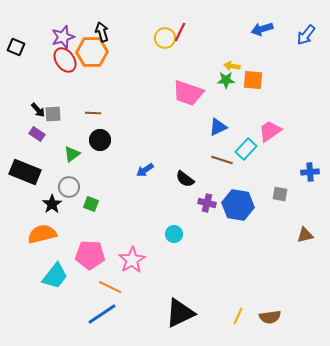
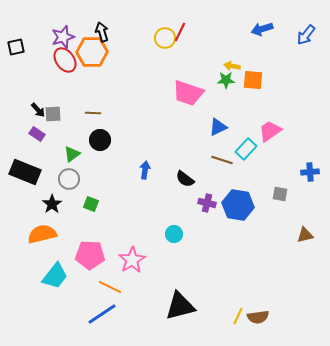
black square at (16, 47): rotated 36 degrees counterclockwise
blue arrow at (145, 170): rotated 132 degrees clockwise
gray circle at (69, 187): moved 8 px up
black triangle at (180, 313): moved 7 px up; rotated 12 degrees clockwise
brown semicircle at (270, 317): moved 12 px left
